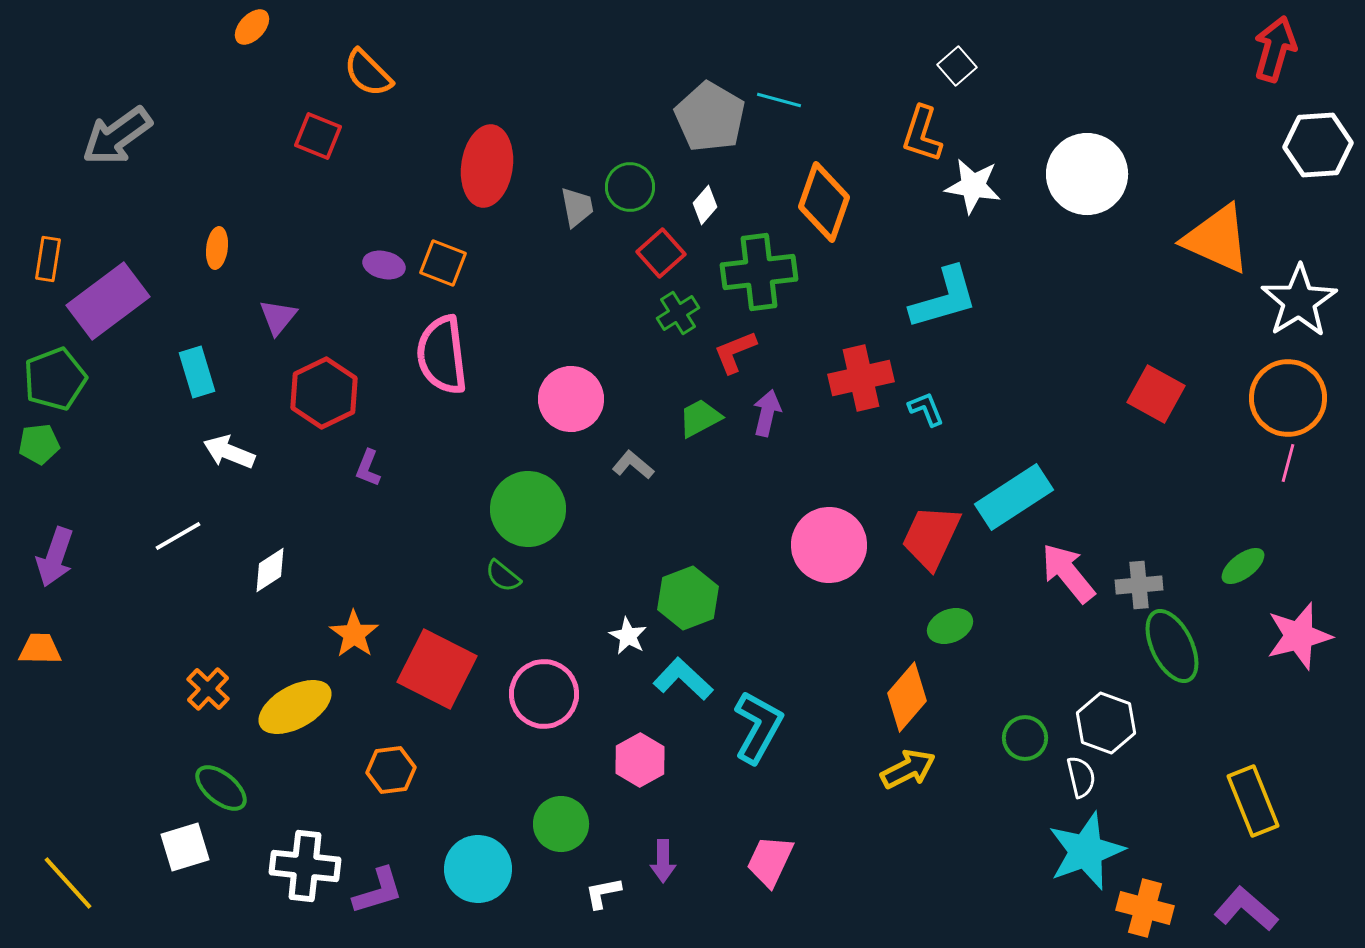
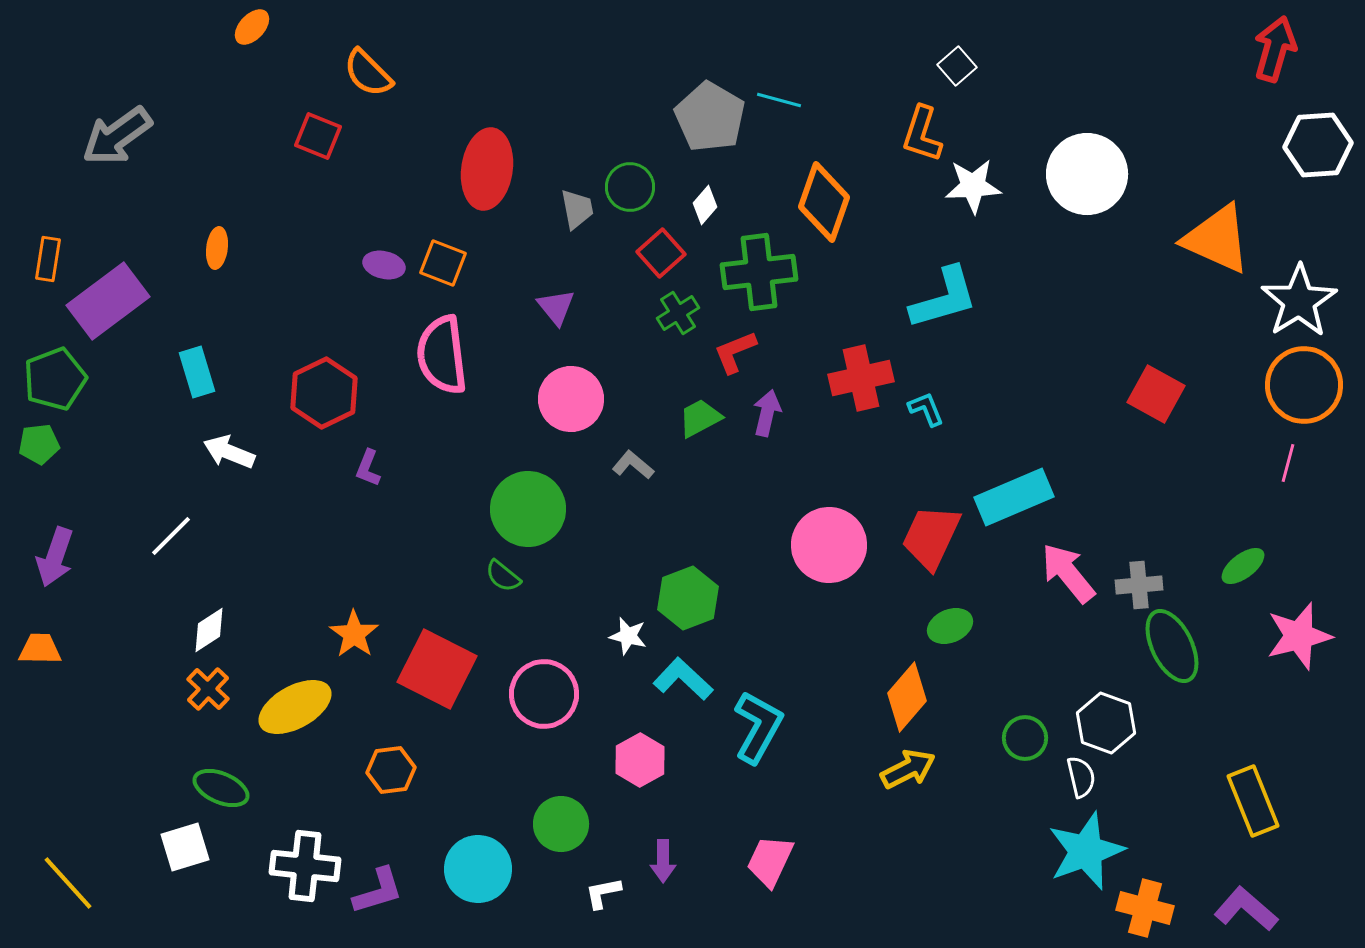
red ellipse at (487, 166): moved 3 px down
white star at (973, 186): rotated 12 degrees counterclockwise
gray trapezoid at (577, 207): moved 2 px down
purple triangle at (278, 317): moved 278 px right, 10 px up; rotated 18 degrees counterclockwise
orange circle at (1288, 398): moved 16 px right, 13 px up
cyan rectangle at (1014, 497): rotated 10 degrees clockwise
white line at (178, 536): moved 7 px left; rotated 15 degrees counterclockwise
white diamond at (270, 570): moved 61 px left, 60 px down
white star at (628, 636): rotated 15 degrees counterclockwise
green ellipse at (221, 788): rotated 16 degrees counterclockwise
